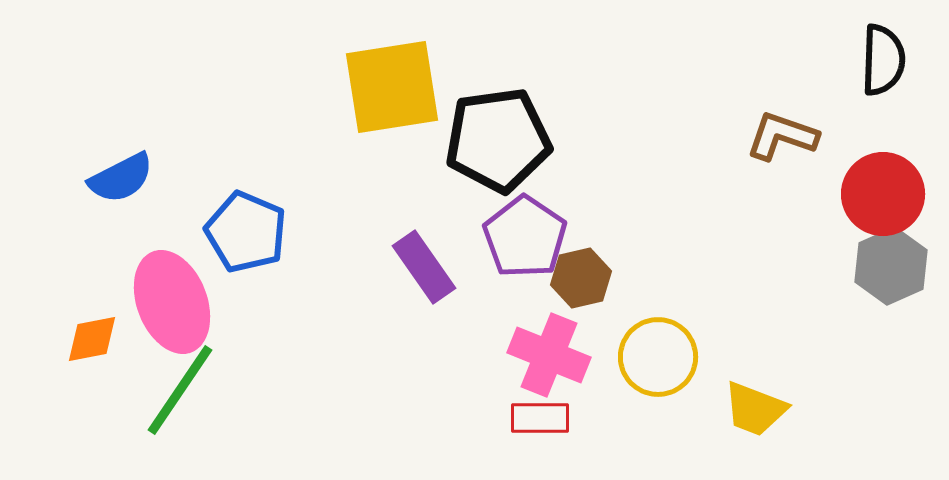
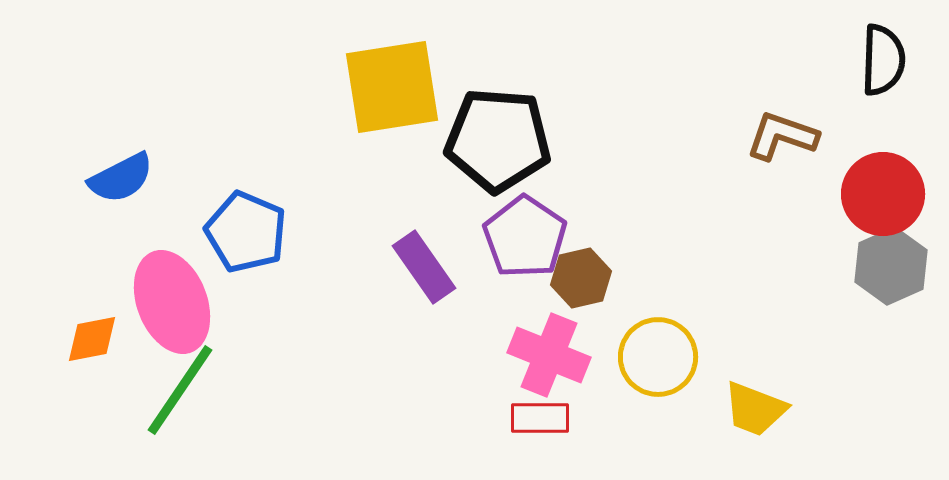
black pentagon: rotated 12 degrees clockwise
